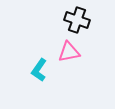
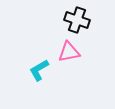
cyan L-shape: rotated 25 degrees clockwise
